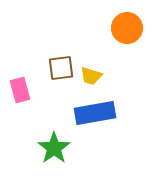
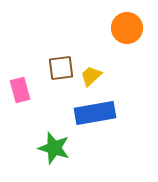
yellow trapezoid: rotated 120 degrees clockwise
green star: rotated 20 degrees counterclockwise
